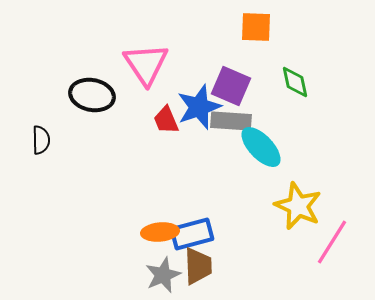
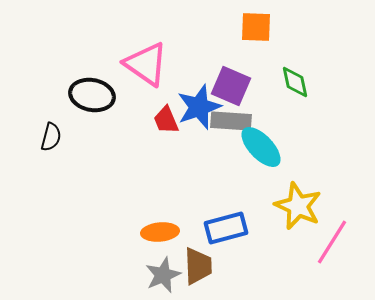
pink triangle: rotated 21 degrees counterclockwise
black semicircle: moved 10 px right, 3 px up; rotated 16 degrees clockwise
blue rectangle: moved 34 px right, 6 px up
